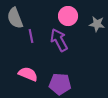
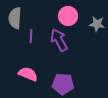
gray semicircle: rotated 25 degrees clockwise
purple line: rotated 16 degrees clockwise
purple pentagon: moved 3 px right
